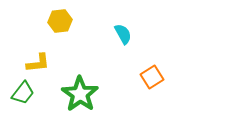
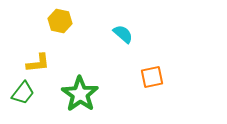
yellow hexagon: rotated 20 degrees clockwise
cyan semicircle: rotated 20 degrees counterclockwise
orange square: rotated 20 degrees clockwise
